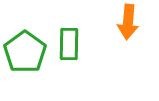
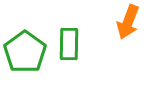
orange arrow: rotated 16 degrees clockwise
